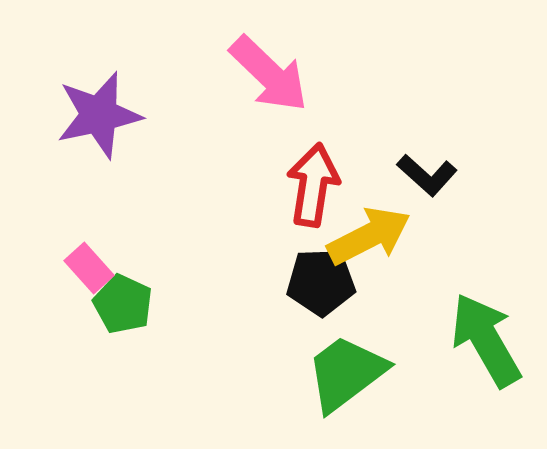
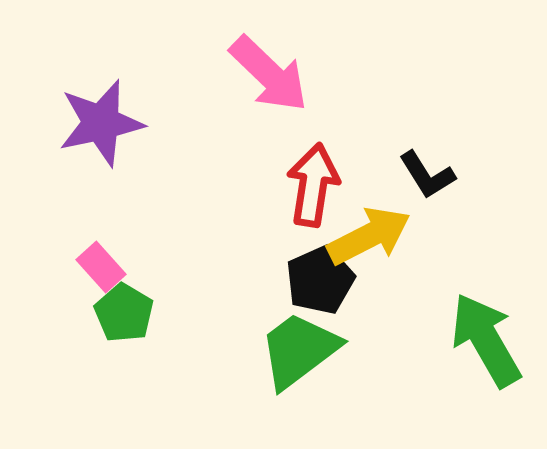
purple star: moved 2 px right, 8 px down
black L-shape: rotated 16 degrees clockwise
pink rectangle: moved 12 px right, 1 px up
black pentagon: moved 1 px left, 2 px up; rotated 22 degrees counterclockwise
green pentagon: moved 1 px right, 9 px down; rotated 6 degrees clockwise
green trapezoid: moved 47 px left, 23 px up
